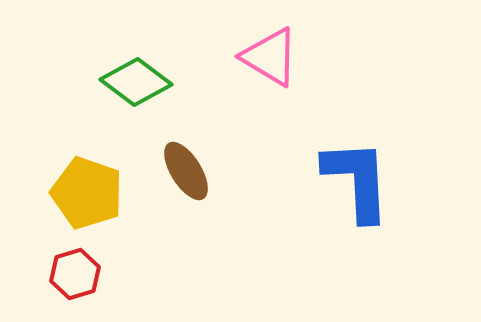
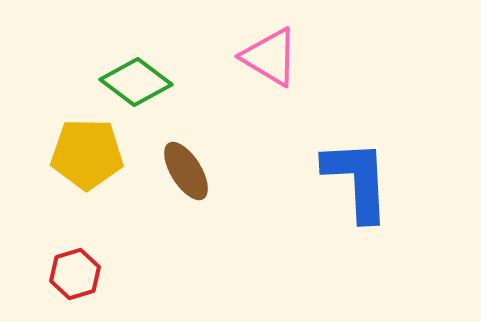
yellow pentagon: moved 39 px up; rotated 18 degrees counterclockwise
